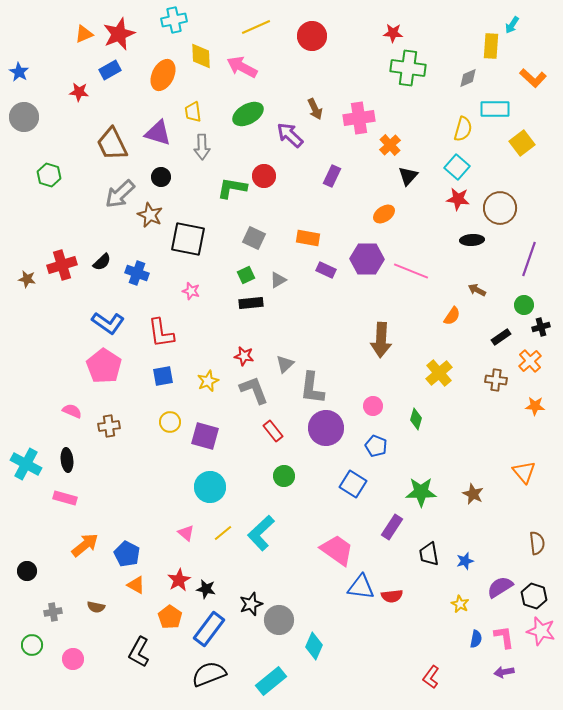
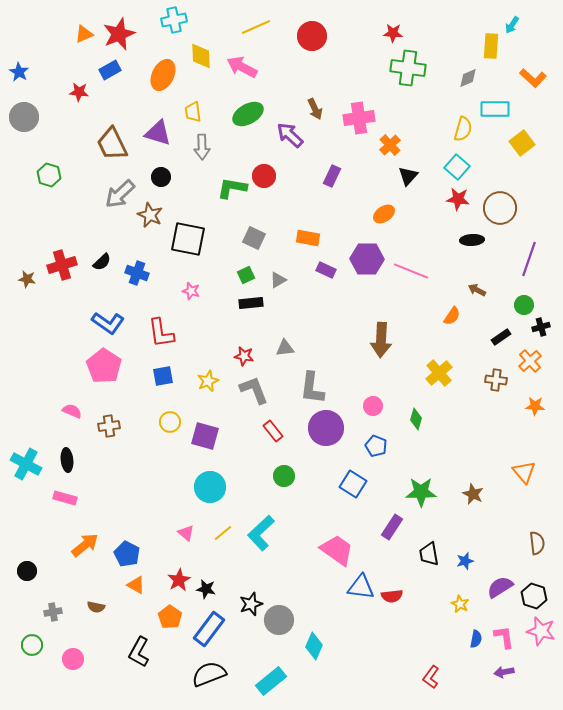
gray triangle at (285, 364): moved 16 px up; rotated 36 degrees clockwise
